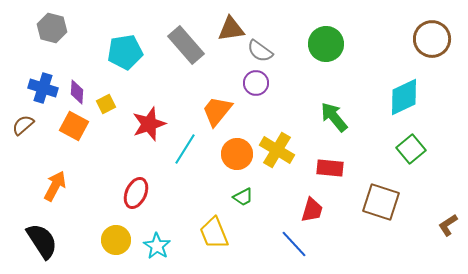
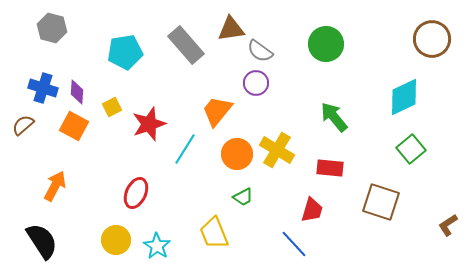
yellow square: moved 6 px right, 3 px down
